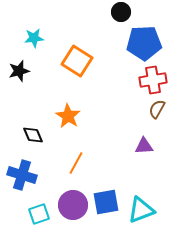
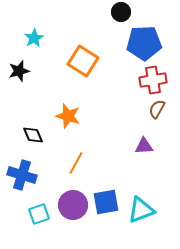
cyan star: rotated 24 degrees counterclockwise
orange square: moved 6 px right
orange star: rotated 15 degrees counterclockwise
